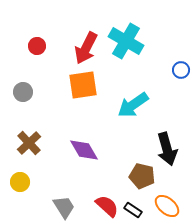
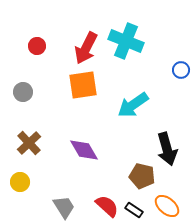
cyan cross: rotated 8 degrees counterclockwise
black rectangle: moved 1 px right
